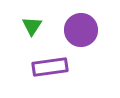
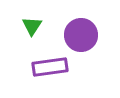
purple circle: moved 5 px down
